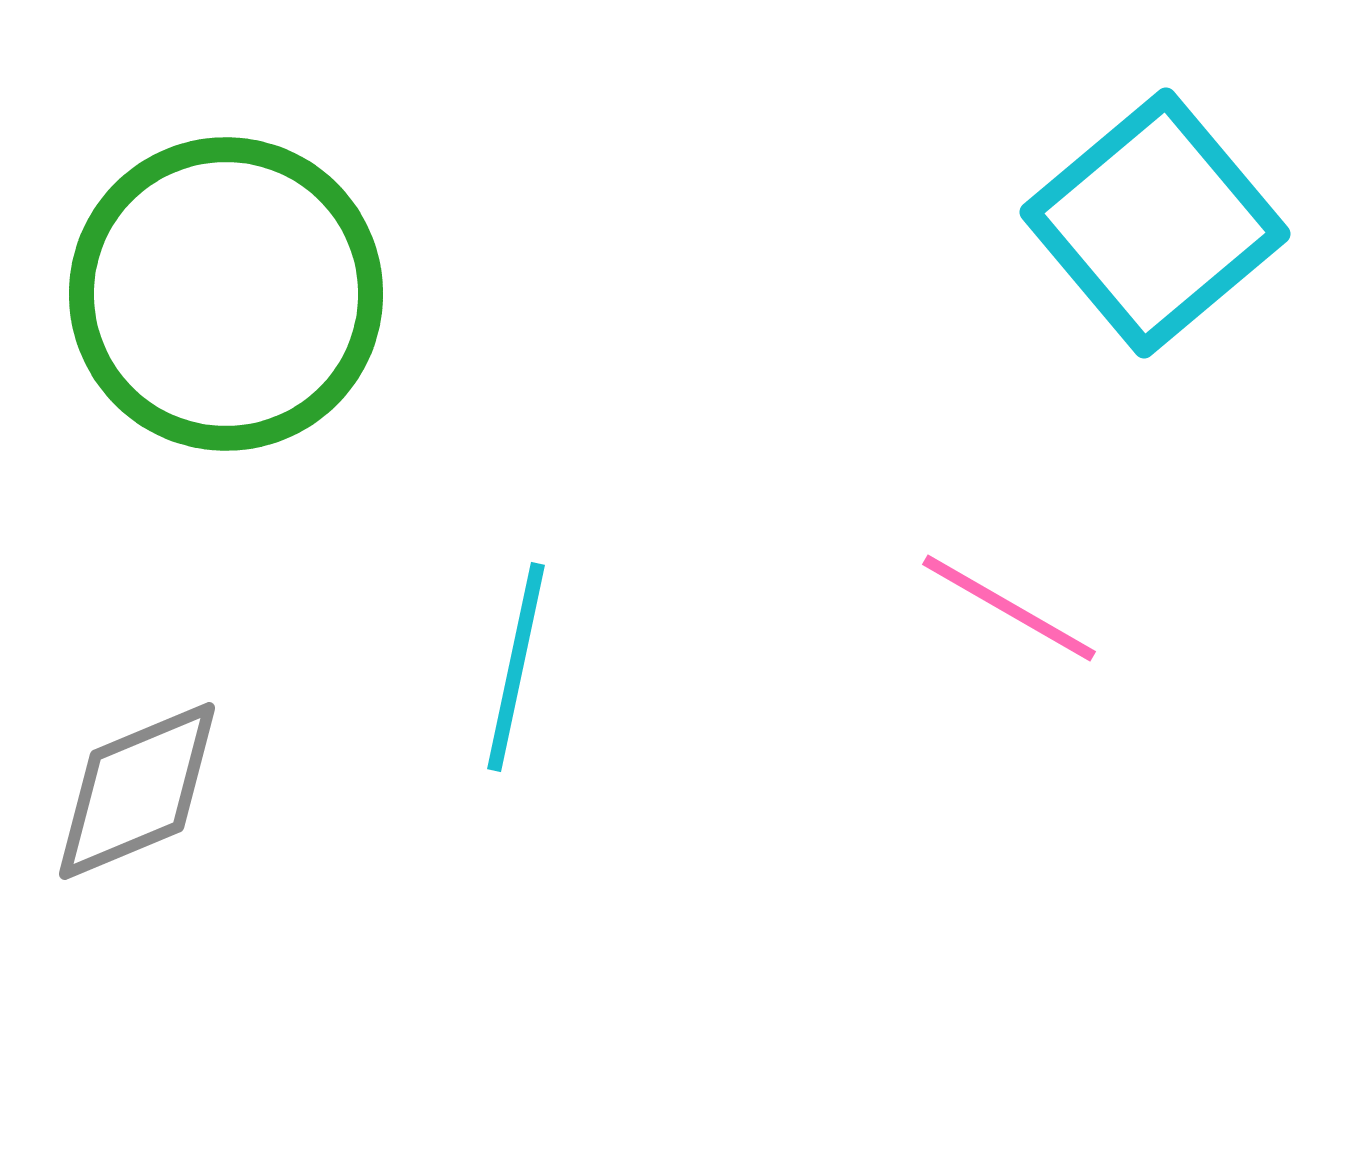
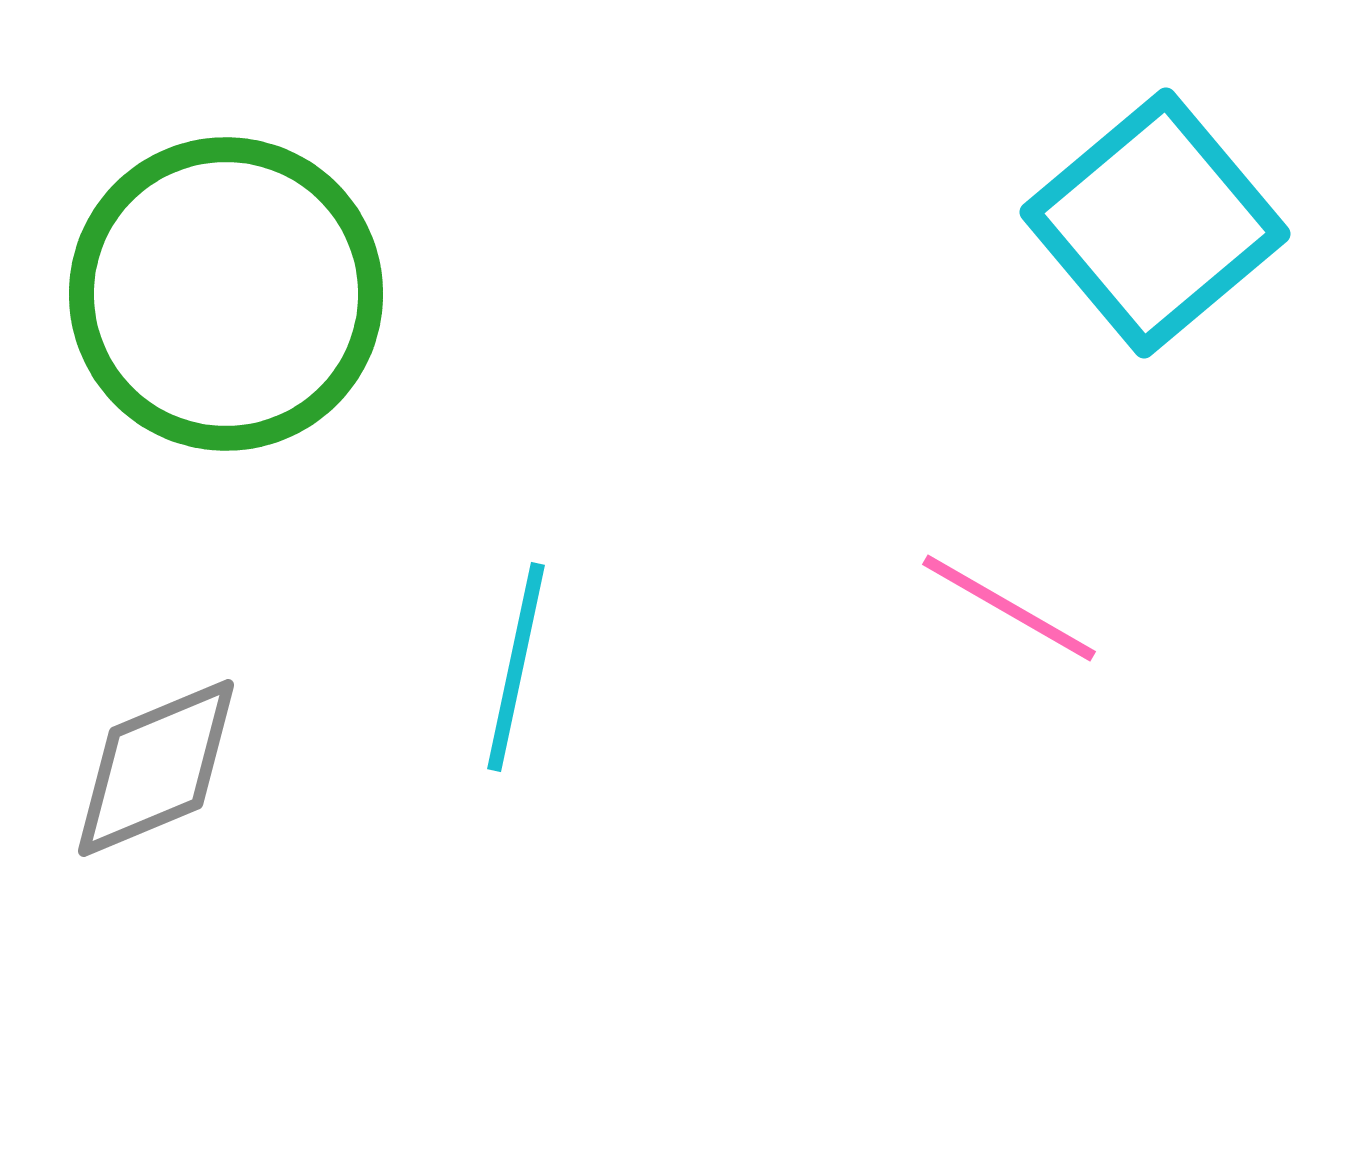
gray diamond: moved 19 px right, 23 px up
